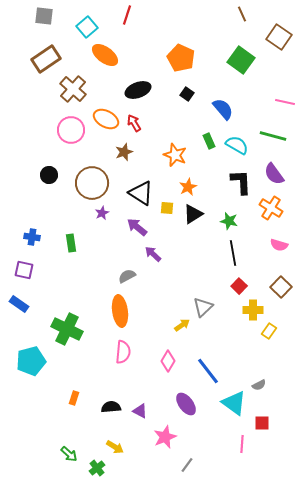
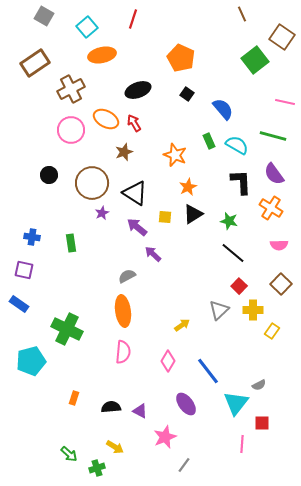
red line at (127, 15): moved 6 px right, 4 px down
gray square at (44, 16): rotated 24 degrees clockwise
brown square at (279, 37): moved 3 px right
orange ellipse at (105, 55): moved 3 px left; rotated 48 degrees counterclockwise
brown rectangle at (46, 59): moved 11 px left, 4 px down
green square at (241, 60): moved 14 px right; rotated 16 degrees clockwise
brown cross at (73, 89): moved 2 px left; rotated 20 degrees clockwise
black triangle at (141, 193): moved 6 px left
yellow square at (167, 208): moved 2 px left, 9 px down
pink semicircle at (279, 245): rotated 18 degrees counterclockwise
black line at (233, 253): rotated 40 degrees counterclockwise
brown square at (281, 287): moved 3 px up
gray triangle at (203, 307): moved 16 px right, 3 px down
orange ellipse at (120, 311): moved 3 px right
yellow rectangle at (269, 331): moved 3 px right
cyan triangle at (234, 403): moved 2 px right; rotated 32 degrees clockwise
gray line at (187, 465): moved 3 px left
green cross at (97, 468): rotated 21 degrees clockwise
